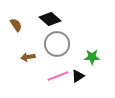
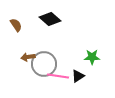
gray circle: moved 13 px left, 20 px down
pink line: rotated 30 degrees clockwise
